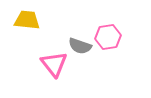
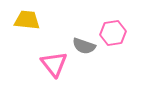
pink hexagon: moved 5 px right, 4 px up
gray semicircle: moved 4 px right
